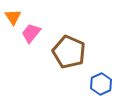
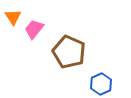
pink trapezoid: moved 3 px right, 4 px up
